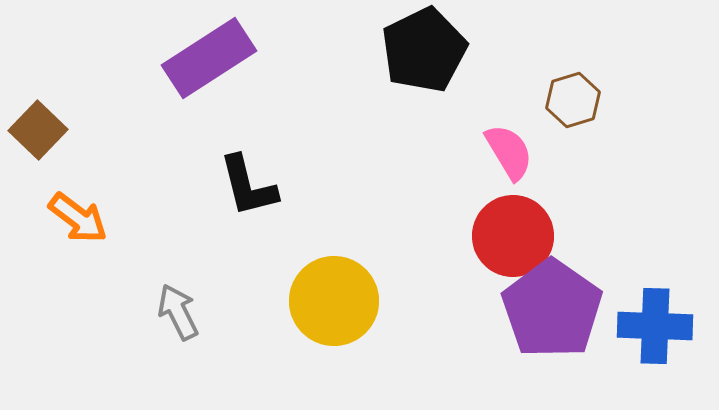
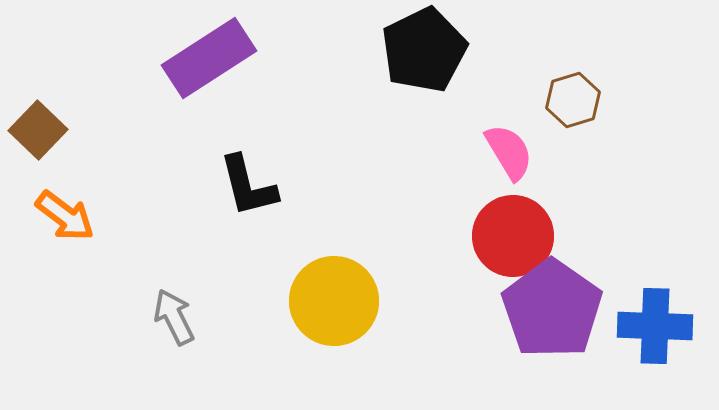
orange arrow: moved 13 px left, 2 px up
gray arrow: moved 4 px left, 5 px down
